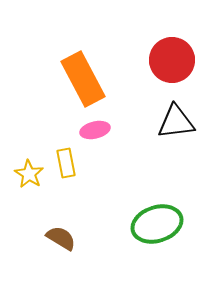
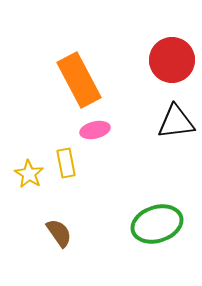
orange rectangle: moved 4 px left, 1 px down
brown semicircle: moved 2 px left, 5 px up; rotated 24 degrees clockwise
